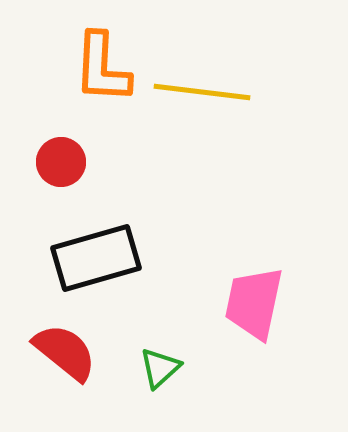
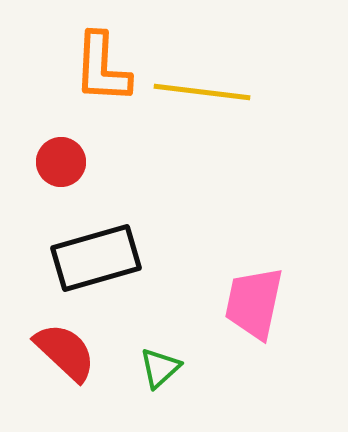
red semicircle: rotated 4 degrees clockwise
